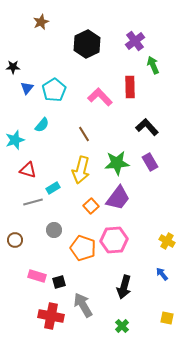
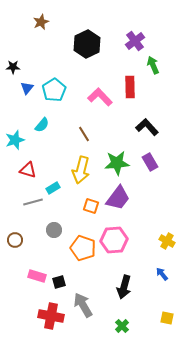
orange square: rotated 28 degrees counterclockwise
